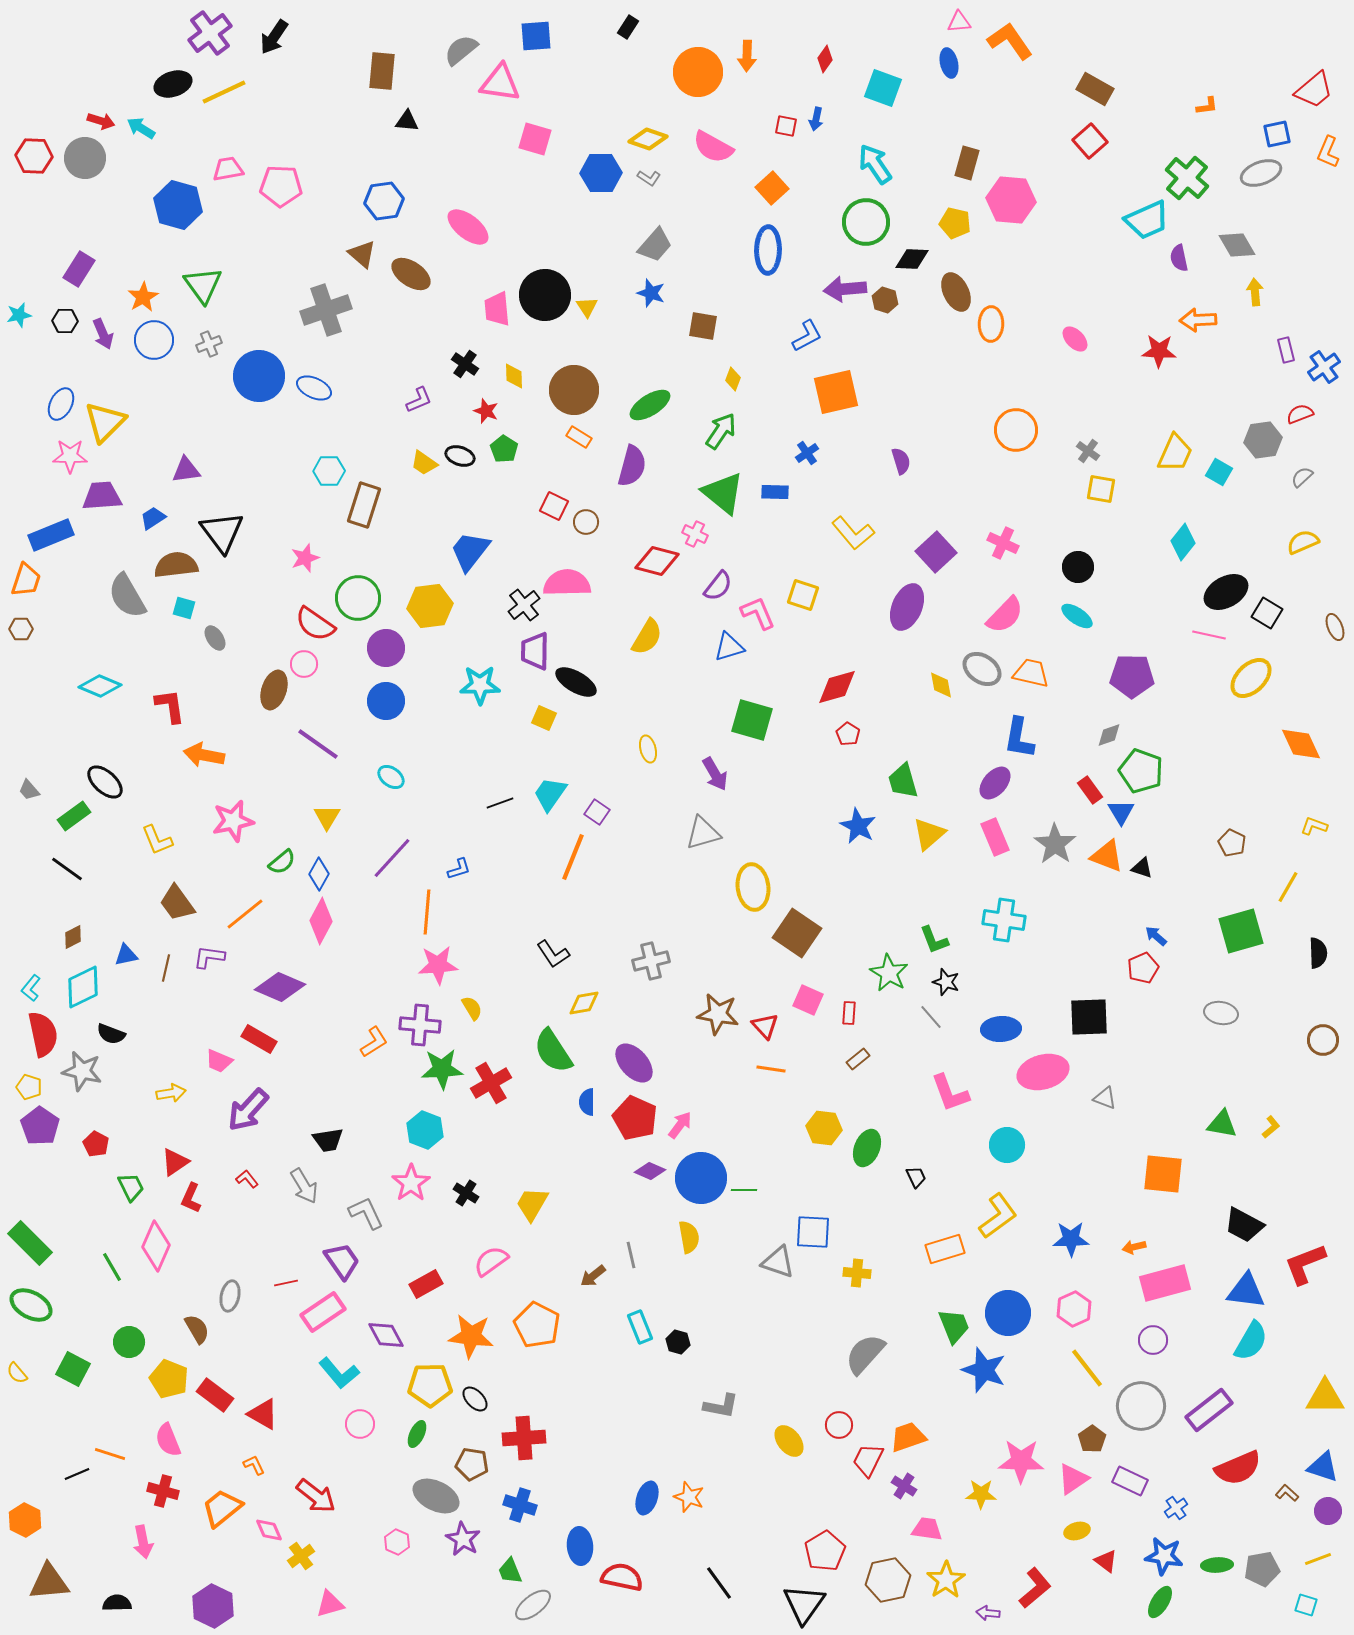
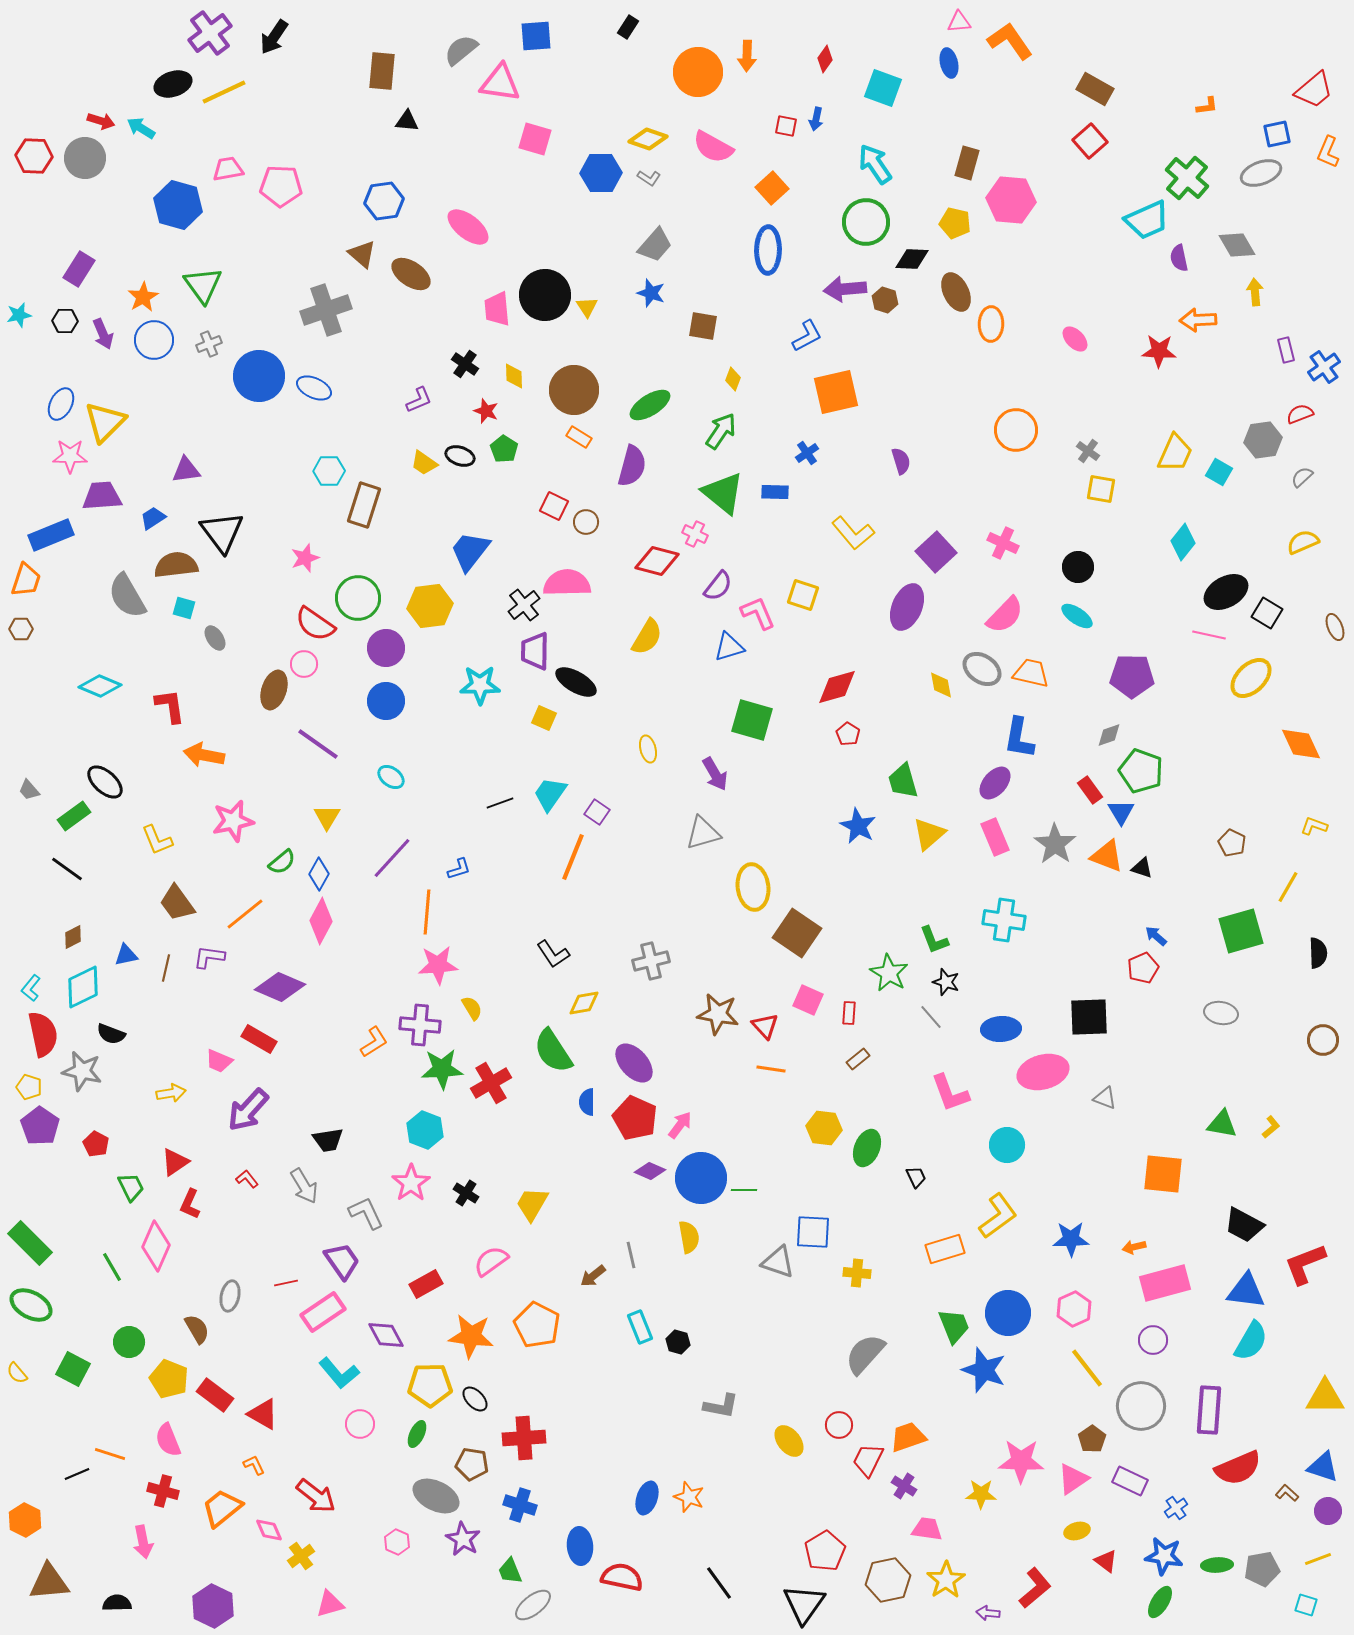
red L-shape at (191, 1198): moved 1 px left, 6 px down
purple rectangle at (1209, 1410): rotated 48 degrees counterclockwise
